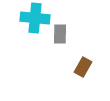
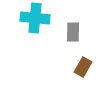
gray rectangle: moved 13 px right, 2 px up
